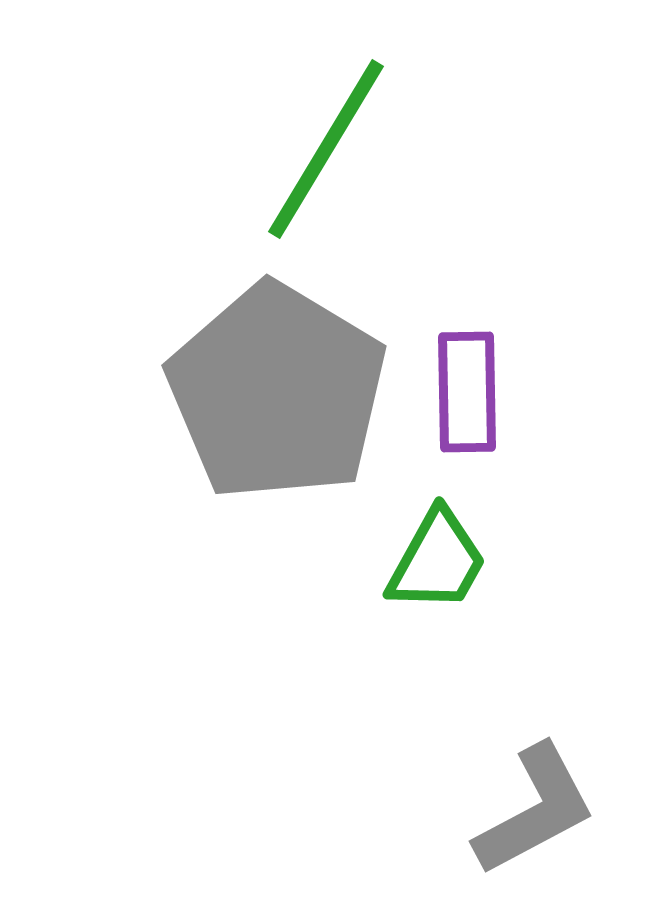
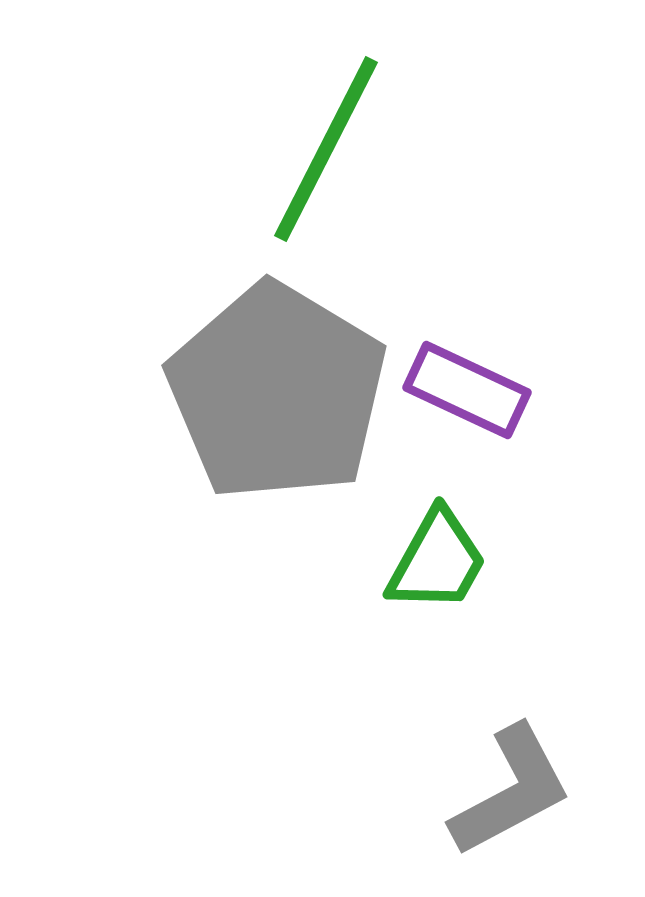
green line: rotated 4 degrees counterclockwise
purple rectangle: moved 2 px up; rotated 64 degrees counterclockwise
gray L-shape: moved 24 px left, 19 px up
